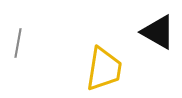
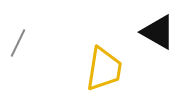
gray line: rotated 16 degrees clockwise
